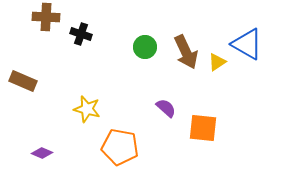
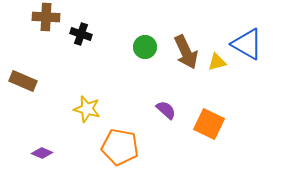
yellow triangle: rotated 18 degrees clockwise
purple semicircle: moved 2 px down
orange square: moved 6 px right, 4 px up; rotated 20 degrees clockwise
